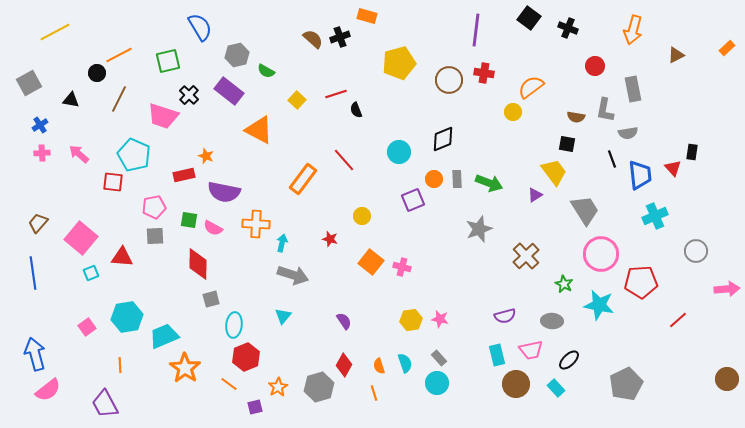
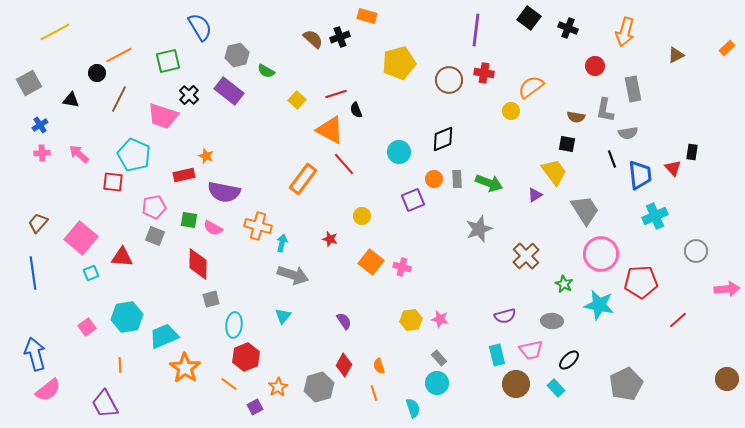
orange arrow at (633, 30): moved 8 px left, 2 px down
yellow circle at (513, 112): moved 2 px left, 1 px up
orange triangle at (259, 130): moved 71 px right
red line at (344, 160): moved 4 px down
orange cross at (256, 224): moved 2 px right, 2 px down; rotated 12 degrees clockwise
gray square at (155, 236): rotated 24 degrees clockwise
cyan semicircle at (405, 363): moved 8 px right, 45 px down
purple square at (255, 407): rotated 14 degrees counterclockwise
